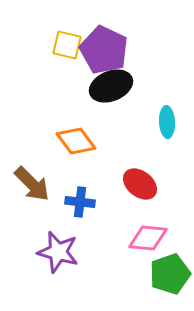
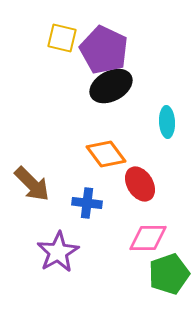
yellow square: moved 5 px left, 7 px up
black ellipse: rotated 6 degrees counterclockwise
orange diamond: moved 30 px right, 13 px down
red ellipse: rotated 20 degrees clockwise
blue cross: moved 7 px right, 1 px down
pink diamond: rotated 6 degrees counterclockwise
purple star: rotated 27 degrees clockwise
green pentagon: moved 1 px left
